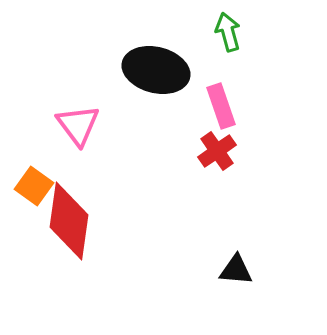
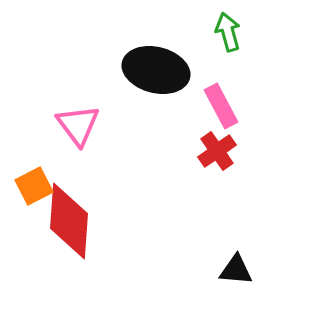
pink rectangle: rotated 9 degrees counterclockwise
orange square: rotated 27 degrees clockwise
red diamond: rotated 4 degrees counterclockwise
